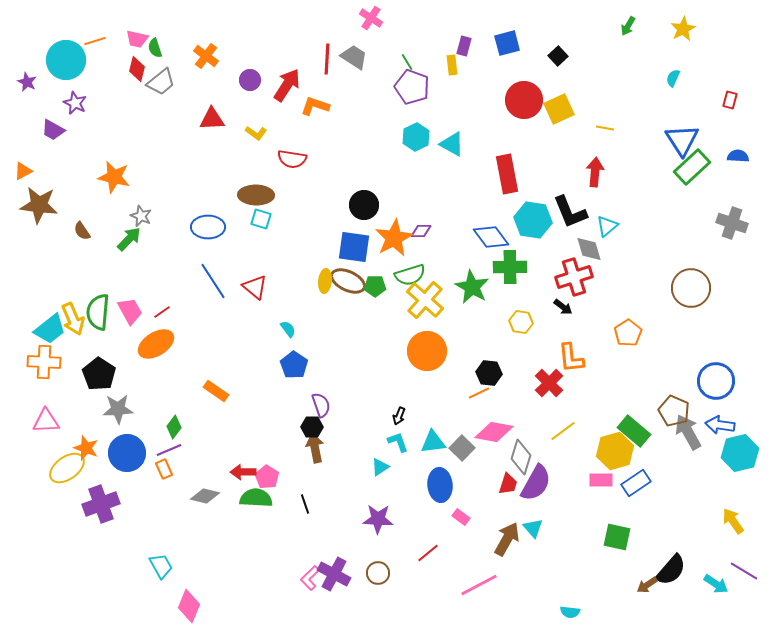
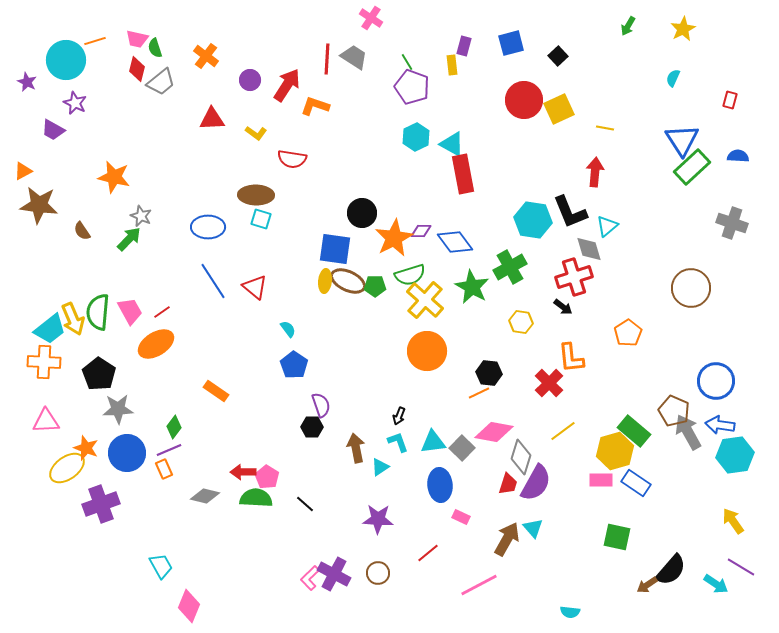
blue square at (507, 43): moved 4 px right
red rectangle at (507, 174): moved 44 px left
black circle at (364, 205): moved 2 px left, 8 px down
blue diamond at (491, 237): moved 36 px left, 5 px down
blue square at (354, 247): moved 19 px left, 2 px down
green cross at (510, 267): rotated 28 degrees counterclockwise
brown arrow at (315, 448): moved 41 px right
cyan hexagon at (740, 453): moved 5 px left, 2 px down; rotated 6 degrees clockwise
blue rectangle at (636, 483): rotated 68 degrees clockwise
black line at (305, 504): rotated 30 degrees counterclockwise
pink rectangle at (461, 517): rotated 12 degrees counterclockwise
purple line at (744, 571): moved 3 px left, 4 px up
